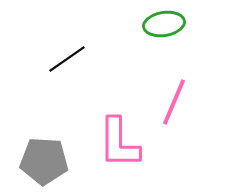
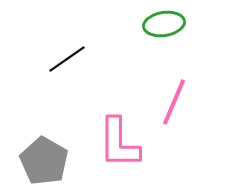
gray pentagon: rotated 27 degrees clockwise
